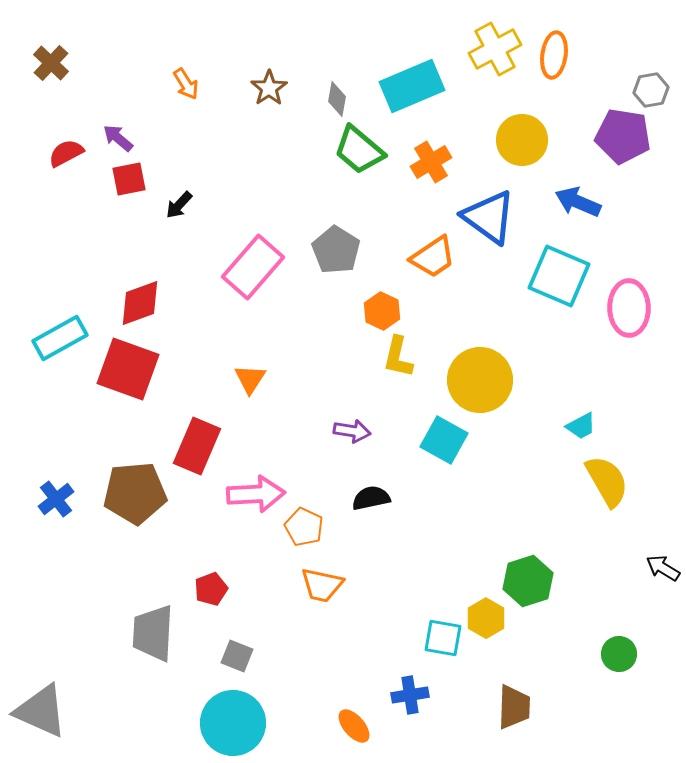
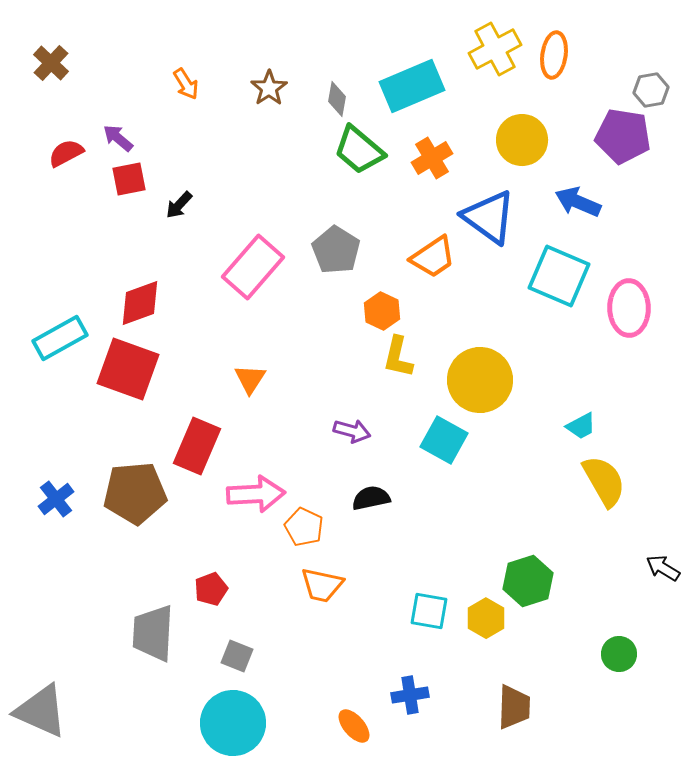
orange cross at (431, 162): moved 1 px right, 4 px up
purple arrow at (352, 431): rotated 6 degrees clockwise
yellow semicircle at (607, 481): moved 3 px left
cyan square at (443, 638): moved 14 px left, 27 px up
